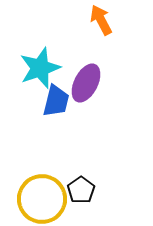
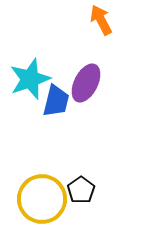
cyan star: moved 10 px left, 11 px down
